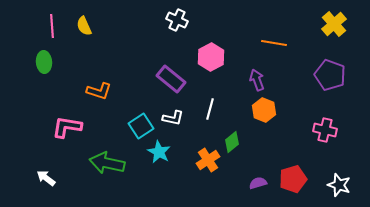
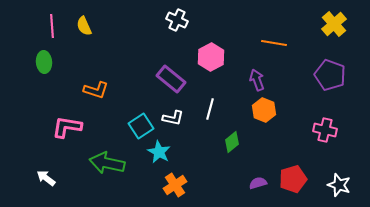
orange L-shape: moved 3 px left, 1 px up
orange cross: moved 33 px left, 25 px down
